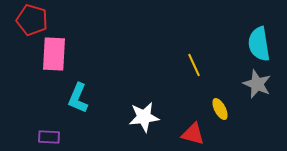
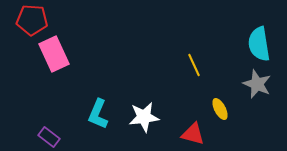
red pentagon: rotated 12 degrees counterclockwise
pink rectangle: rotated 28 degrees counterclockwise
cyan L-shape: moved 20 px right, 16 px down
purple rectangle: rotated 35 degrees clockwise
